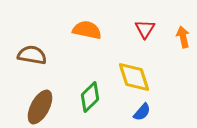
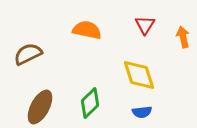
red triangle: moved 4 px up
brown semicircle: moved 4 px left, 1 px up; rotated 36 degrees counterclockwise
yellow diamond: moved 5 px right, 2 px up
green diamond: moved 6 px down
blue semicircle: rotated 42 degrees clockwise
